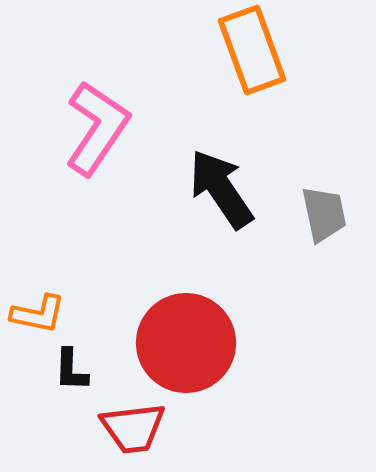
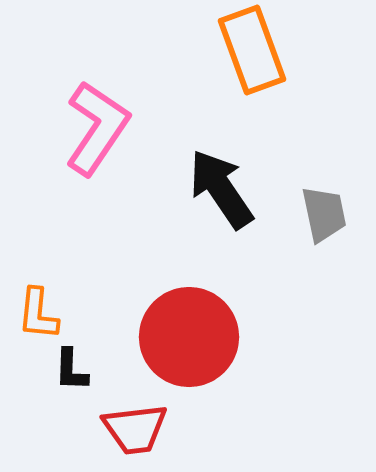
orange L-shape: rotated 84 degrees clockwise
red circle: moved 3 px right, 6 px up
red trapezoid: moved 2 px right, 1 px down
